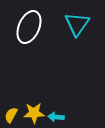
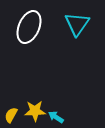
yellow star: moved 1 px right, 2 px up
cyan arrow: rotated 28 degrees clockwise
